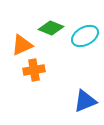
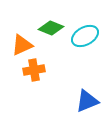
blue triangle: moved 2 px right
